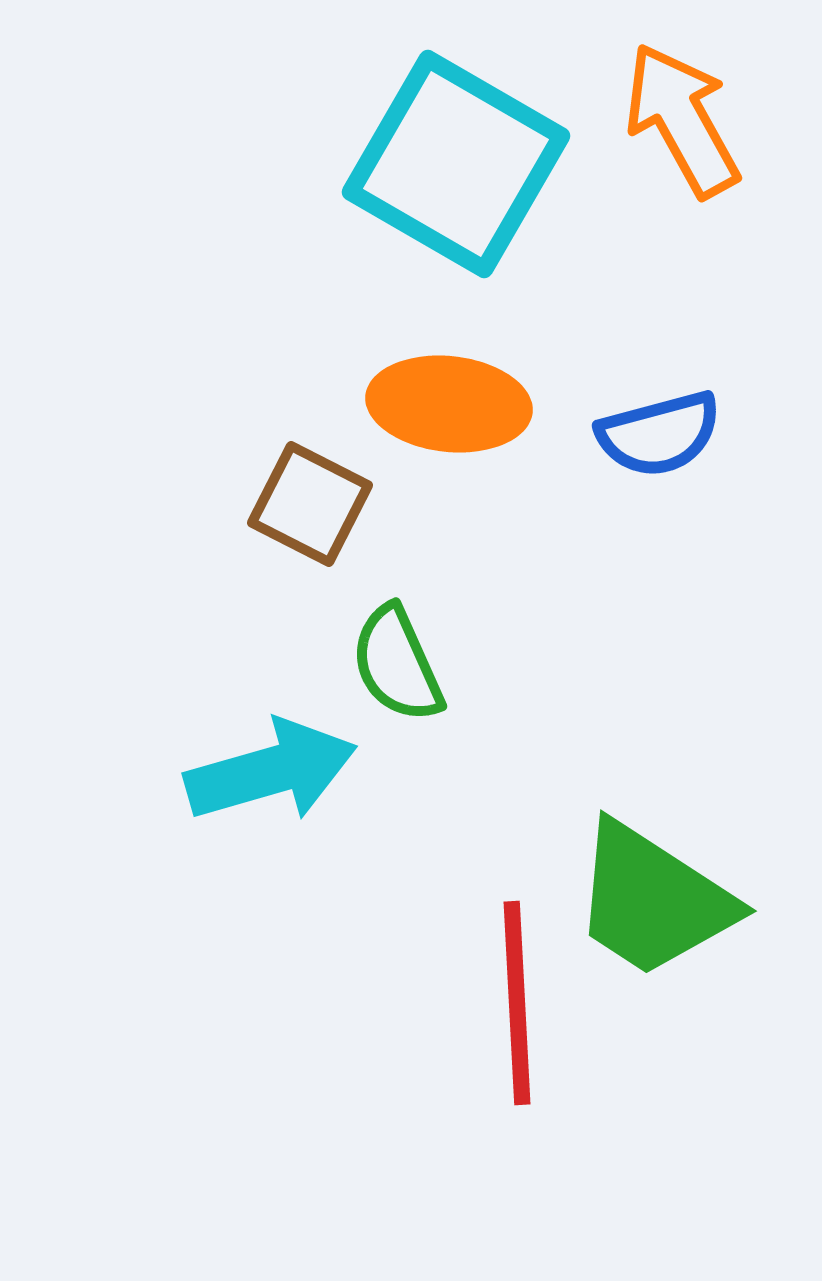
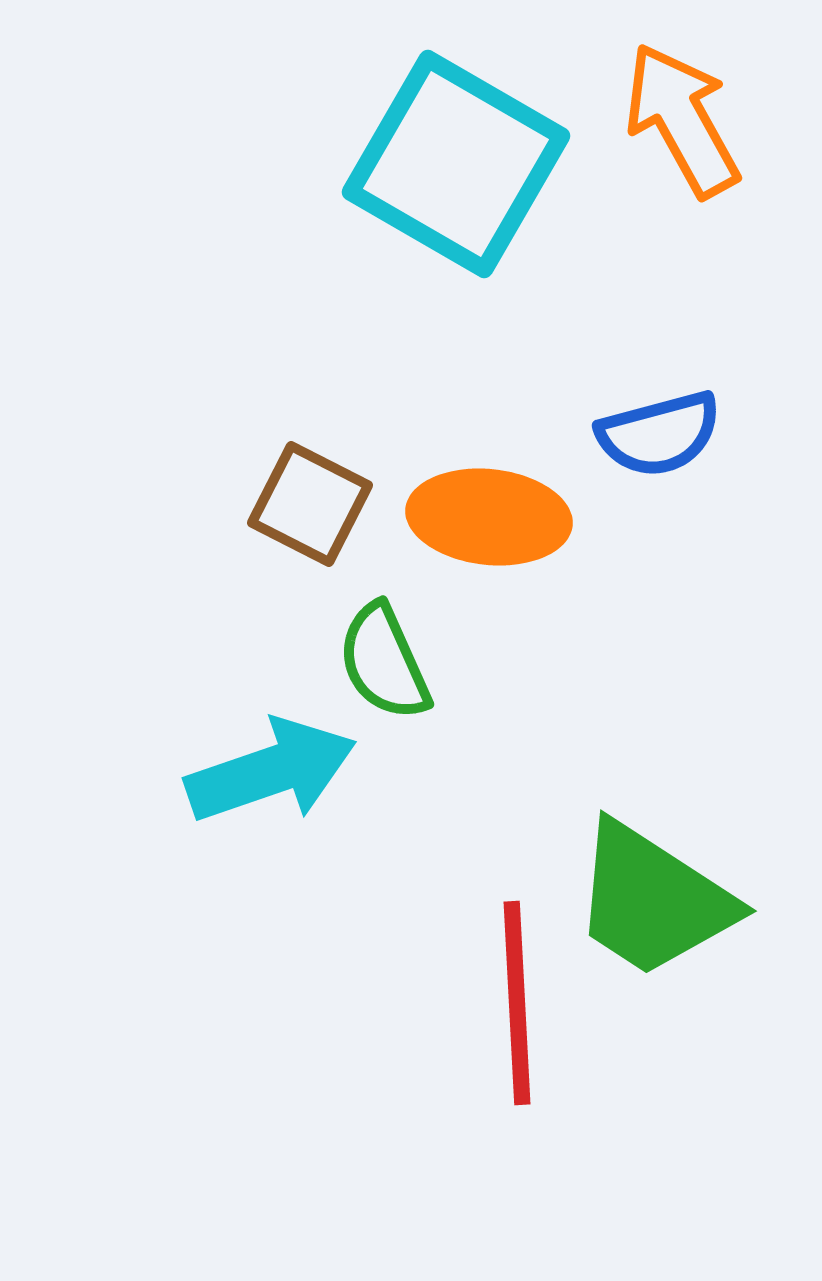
orange ellipse: moved 40 px right, 113 px down
green semicircle: moved 13 px left, 2 px up
cyan arrow: rotated 3 degrees counterclockwise
